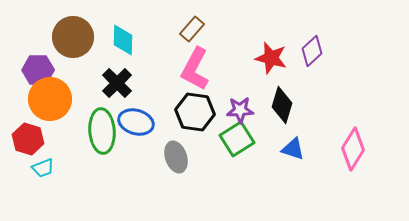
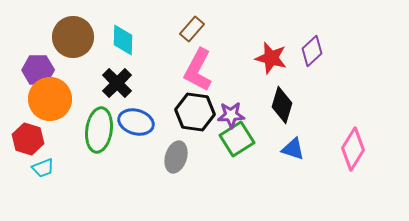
pink L-shape: moved 3 px right, 1 px down
purple star: moved 9 px left, 5 px down
green ellipse: moved 3 px left, 1 px up; rotated 12 degrees clockwise
gray ellipse: rotated 36 degrees clockwise
